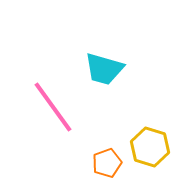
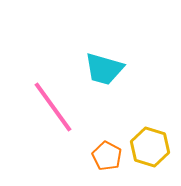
orange pentagon: moved 7 px up; rotated 24 degrees counterclockwise
